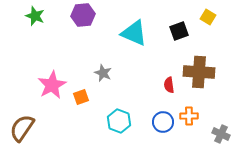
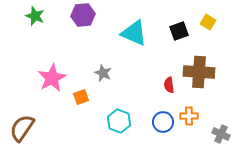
yellow square: moved 5 px down
pink star: moved 7 px up
